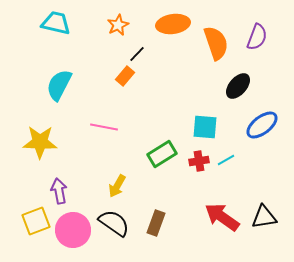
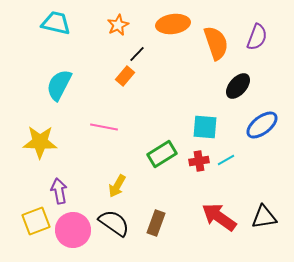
red arrow: moved 3 px left
